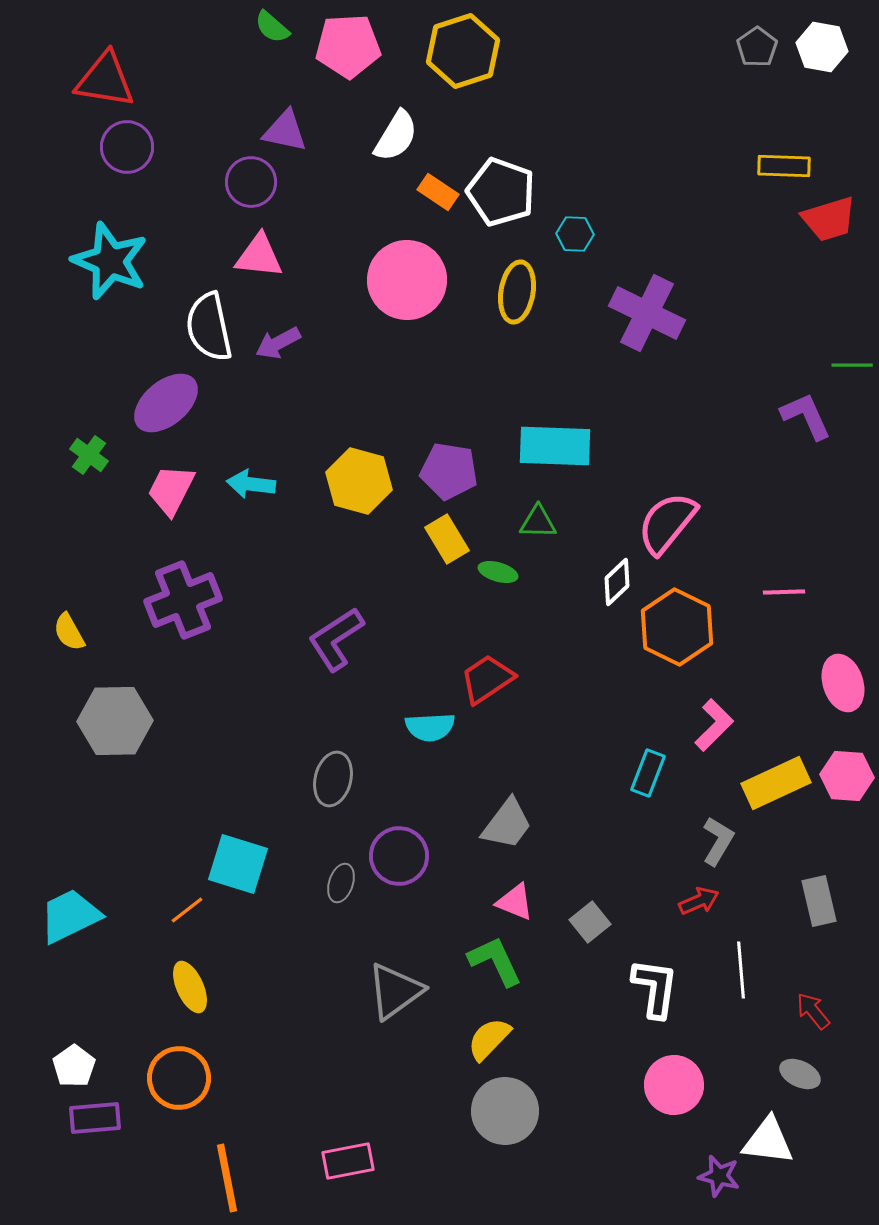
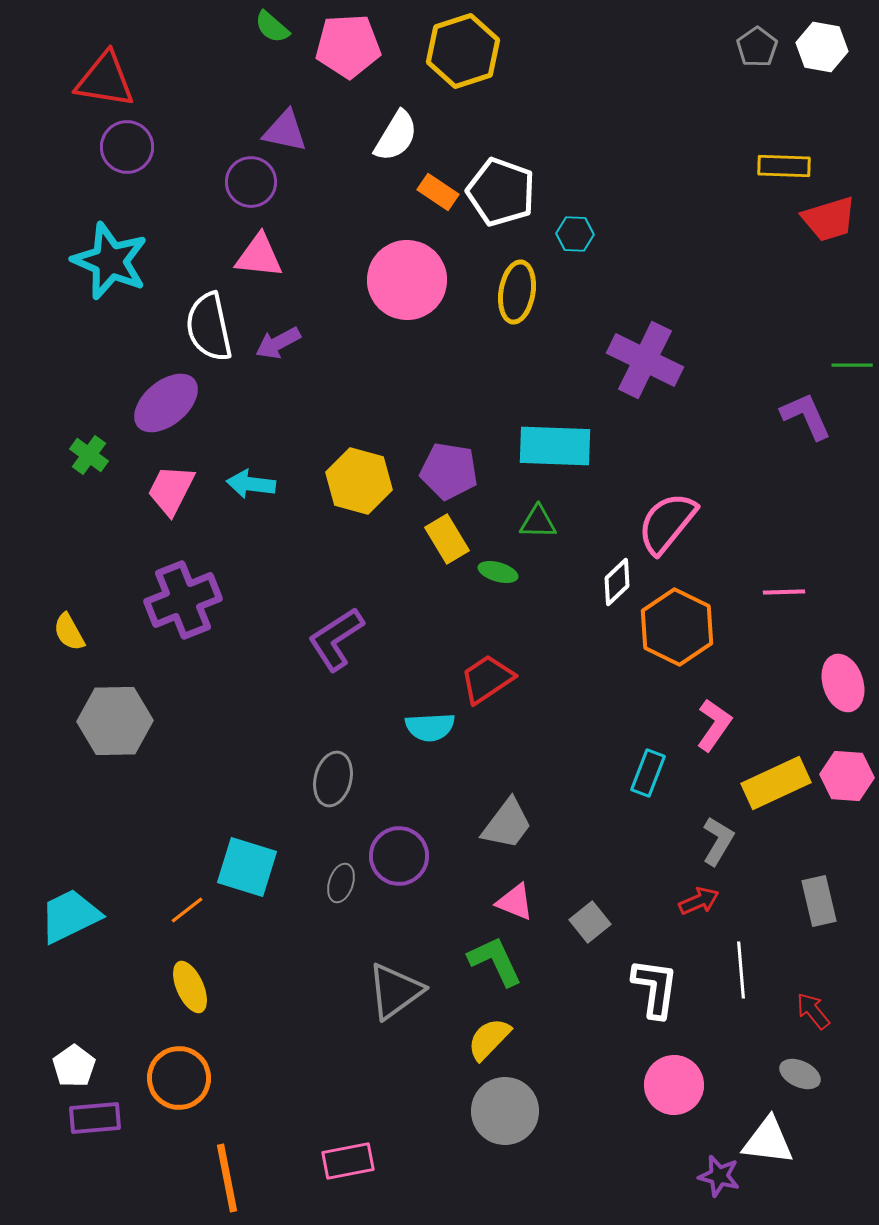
purple cross at (647, 313): moved 2 px left, 47 px down
pink L-shape at (714, 725): rotated 10 degrees counterclockwise
cyan square at (238, 864): moved 9 px right, 3 px down
